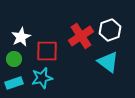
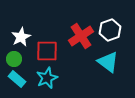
cyan star: moved 5 px right; rotated 10 degrees counterclockwise
cyan rectangle: moved 3 px right, 4 px up; rotated 60 degrees clockwise
